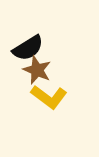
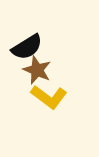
black semicircle: moved 1 px left, 1 px up
